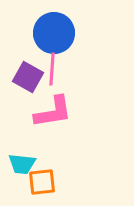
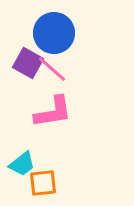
pink line: rotated 52 degrees counterclockwise
purple square: moved 14 px up
cyan trapezoid: rotated 44 degrees counterclockwise
orange square: moved 1 px right, 1 px down
